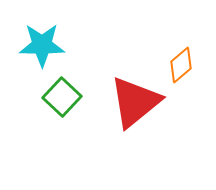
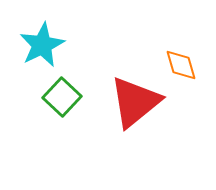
cyan star: rotated 27 degrees counterclockwise
orange diamond: rotated 66 degrees counterclockwise
